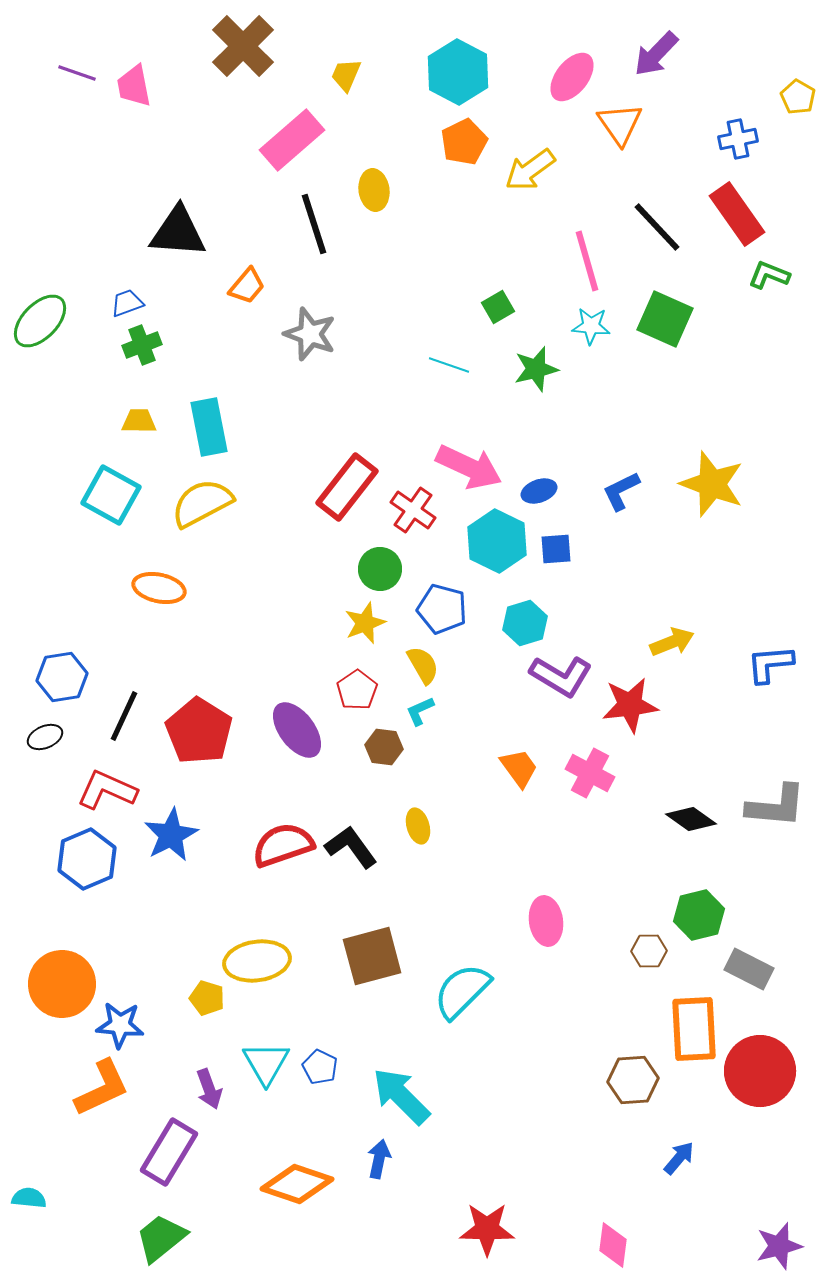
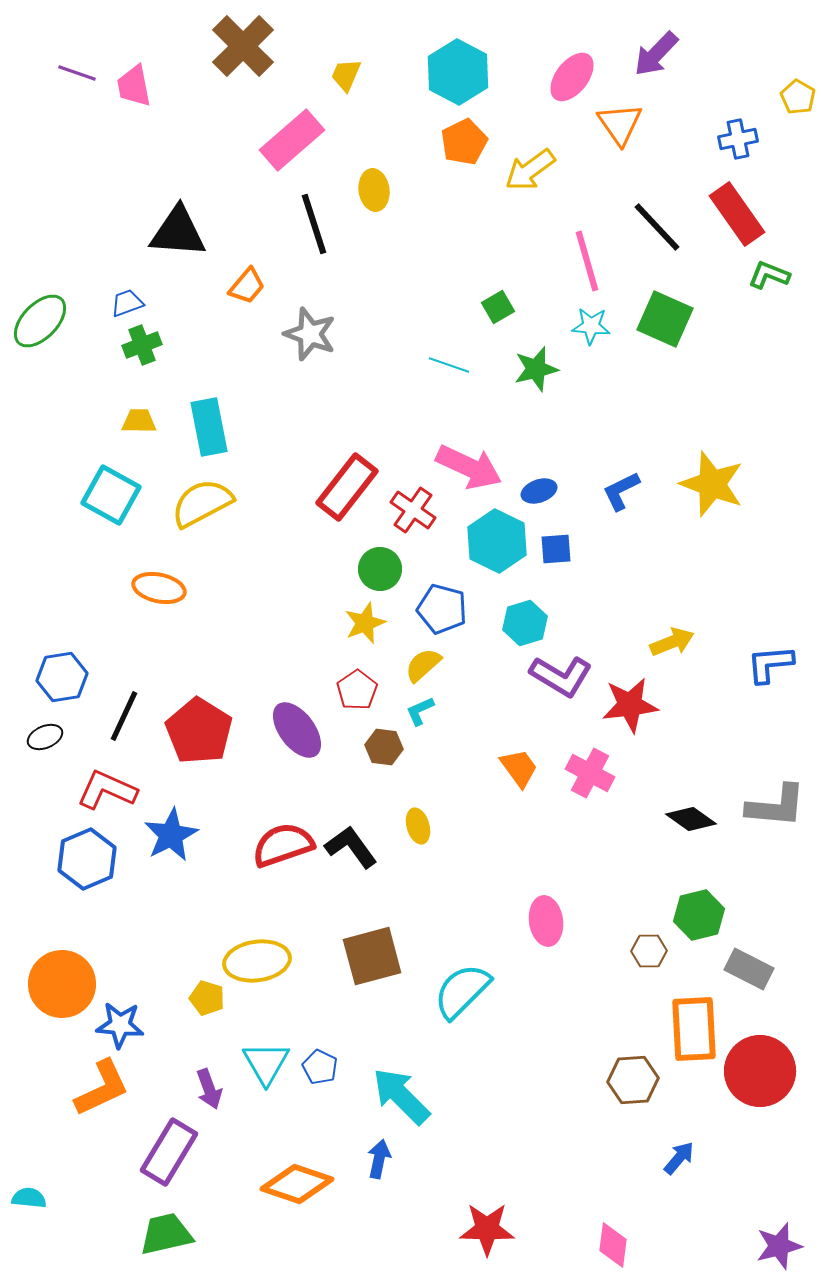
yellow semicircle at (423, 665): rotated 102 degrees counterclockwise
green trapezoid at (161, 1238): moved 5 px right, 4 px up; rotated 26 degrees clockwise
